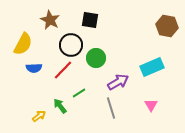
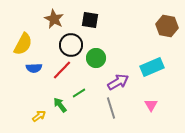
brown star: moved 4 px right, 1 px up
red line: moved 1 px left
green arrow: moved 1 px up
